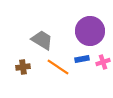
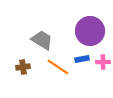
pink cross: rotated 16 degrees clockwise
